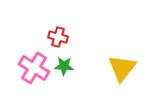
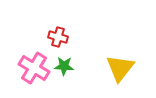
yellow triangle: moved 2 px left
